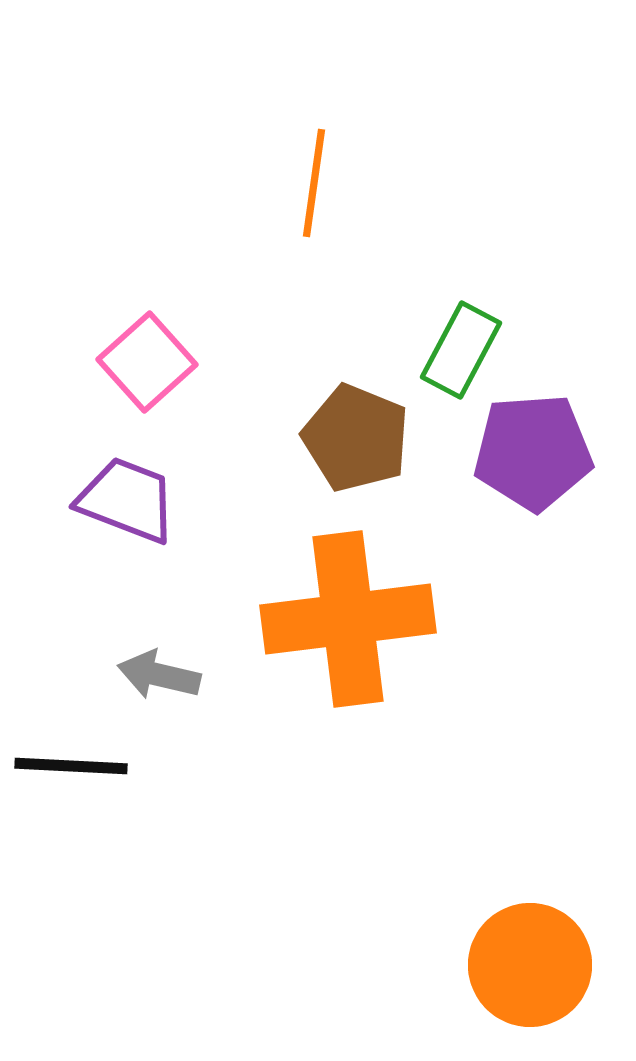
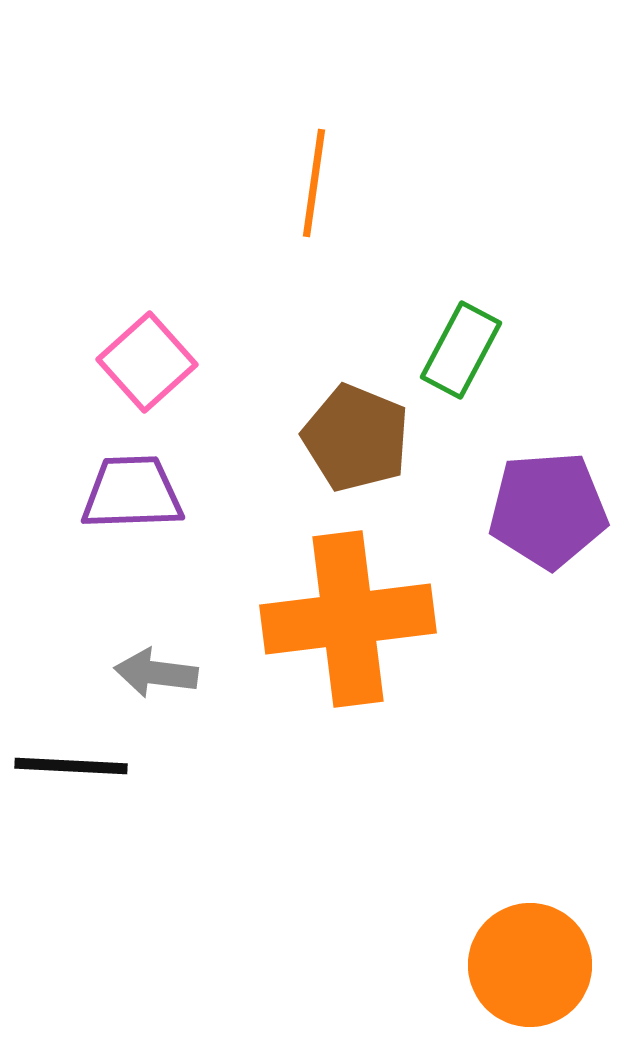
purple pentagon: moved 15 px right, 58 px down
purple trapezoid: moved 5 px right, 7 px up; rotated 23 degrees counterclockwise
gray arrow: moved 3 px left, 2 px up; rotated 6 degrees counterclockwise
